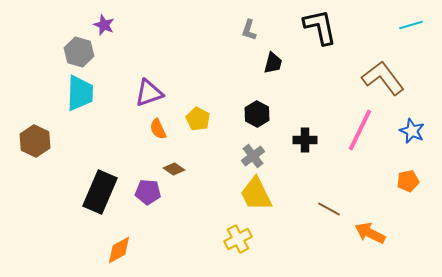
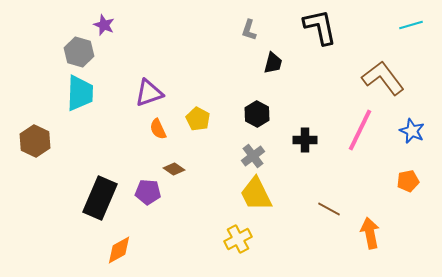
black rectangle: moved 6 px down
orange arrow: rotated 52 degrees clockwise
